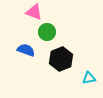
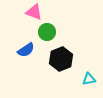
blue semicircle: rotated 126 degrees clockwise
cyan triangle: moved 1 px down
